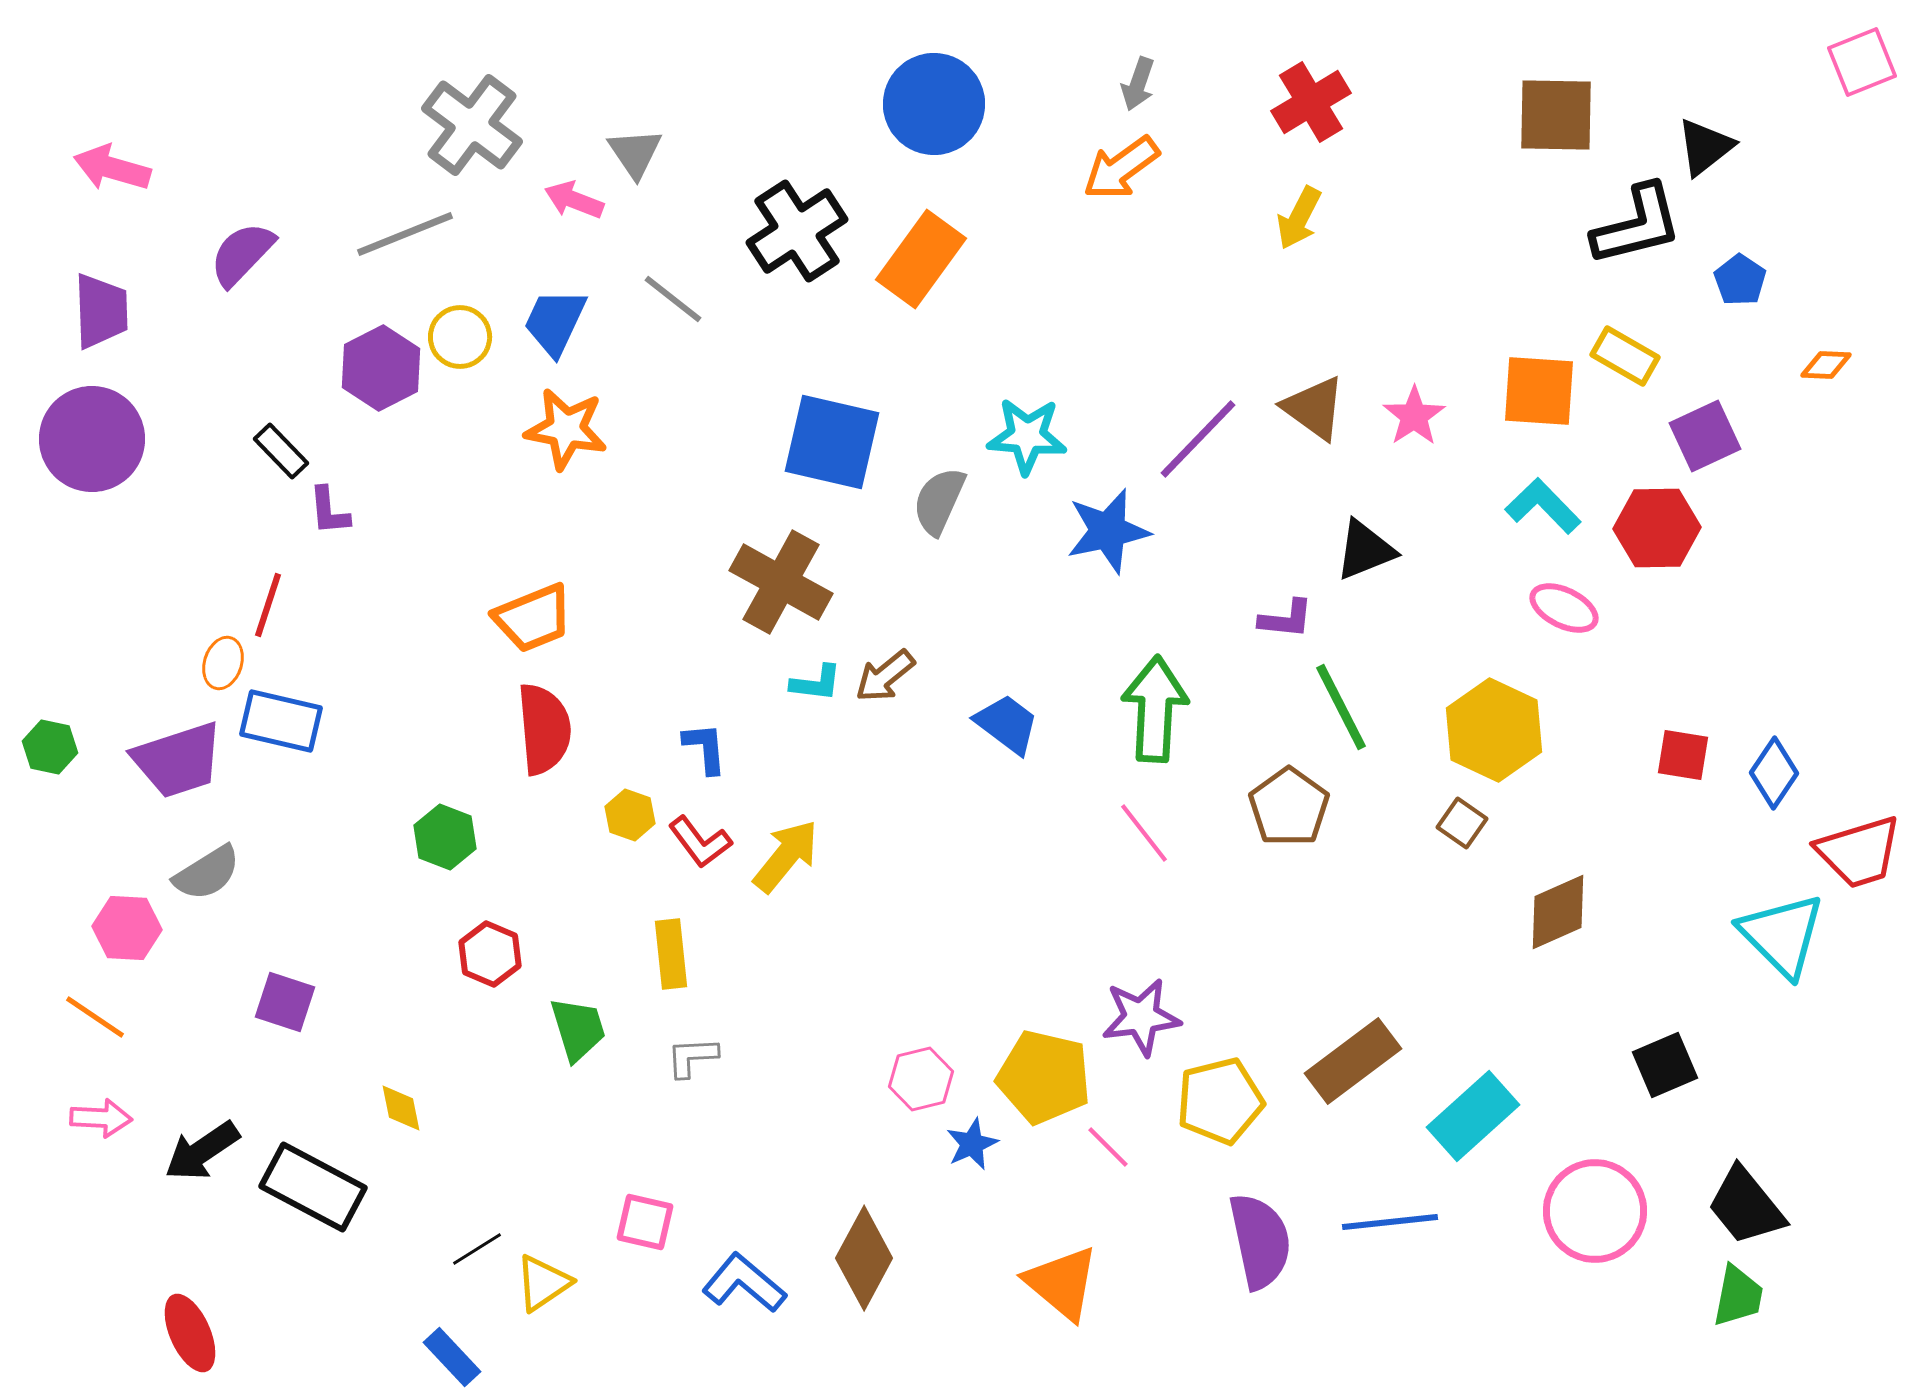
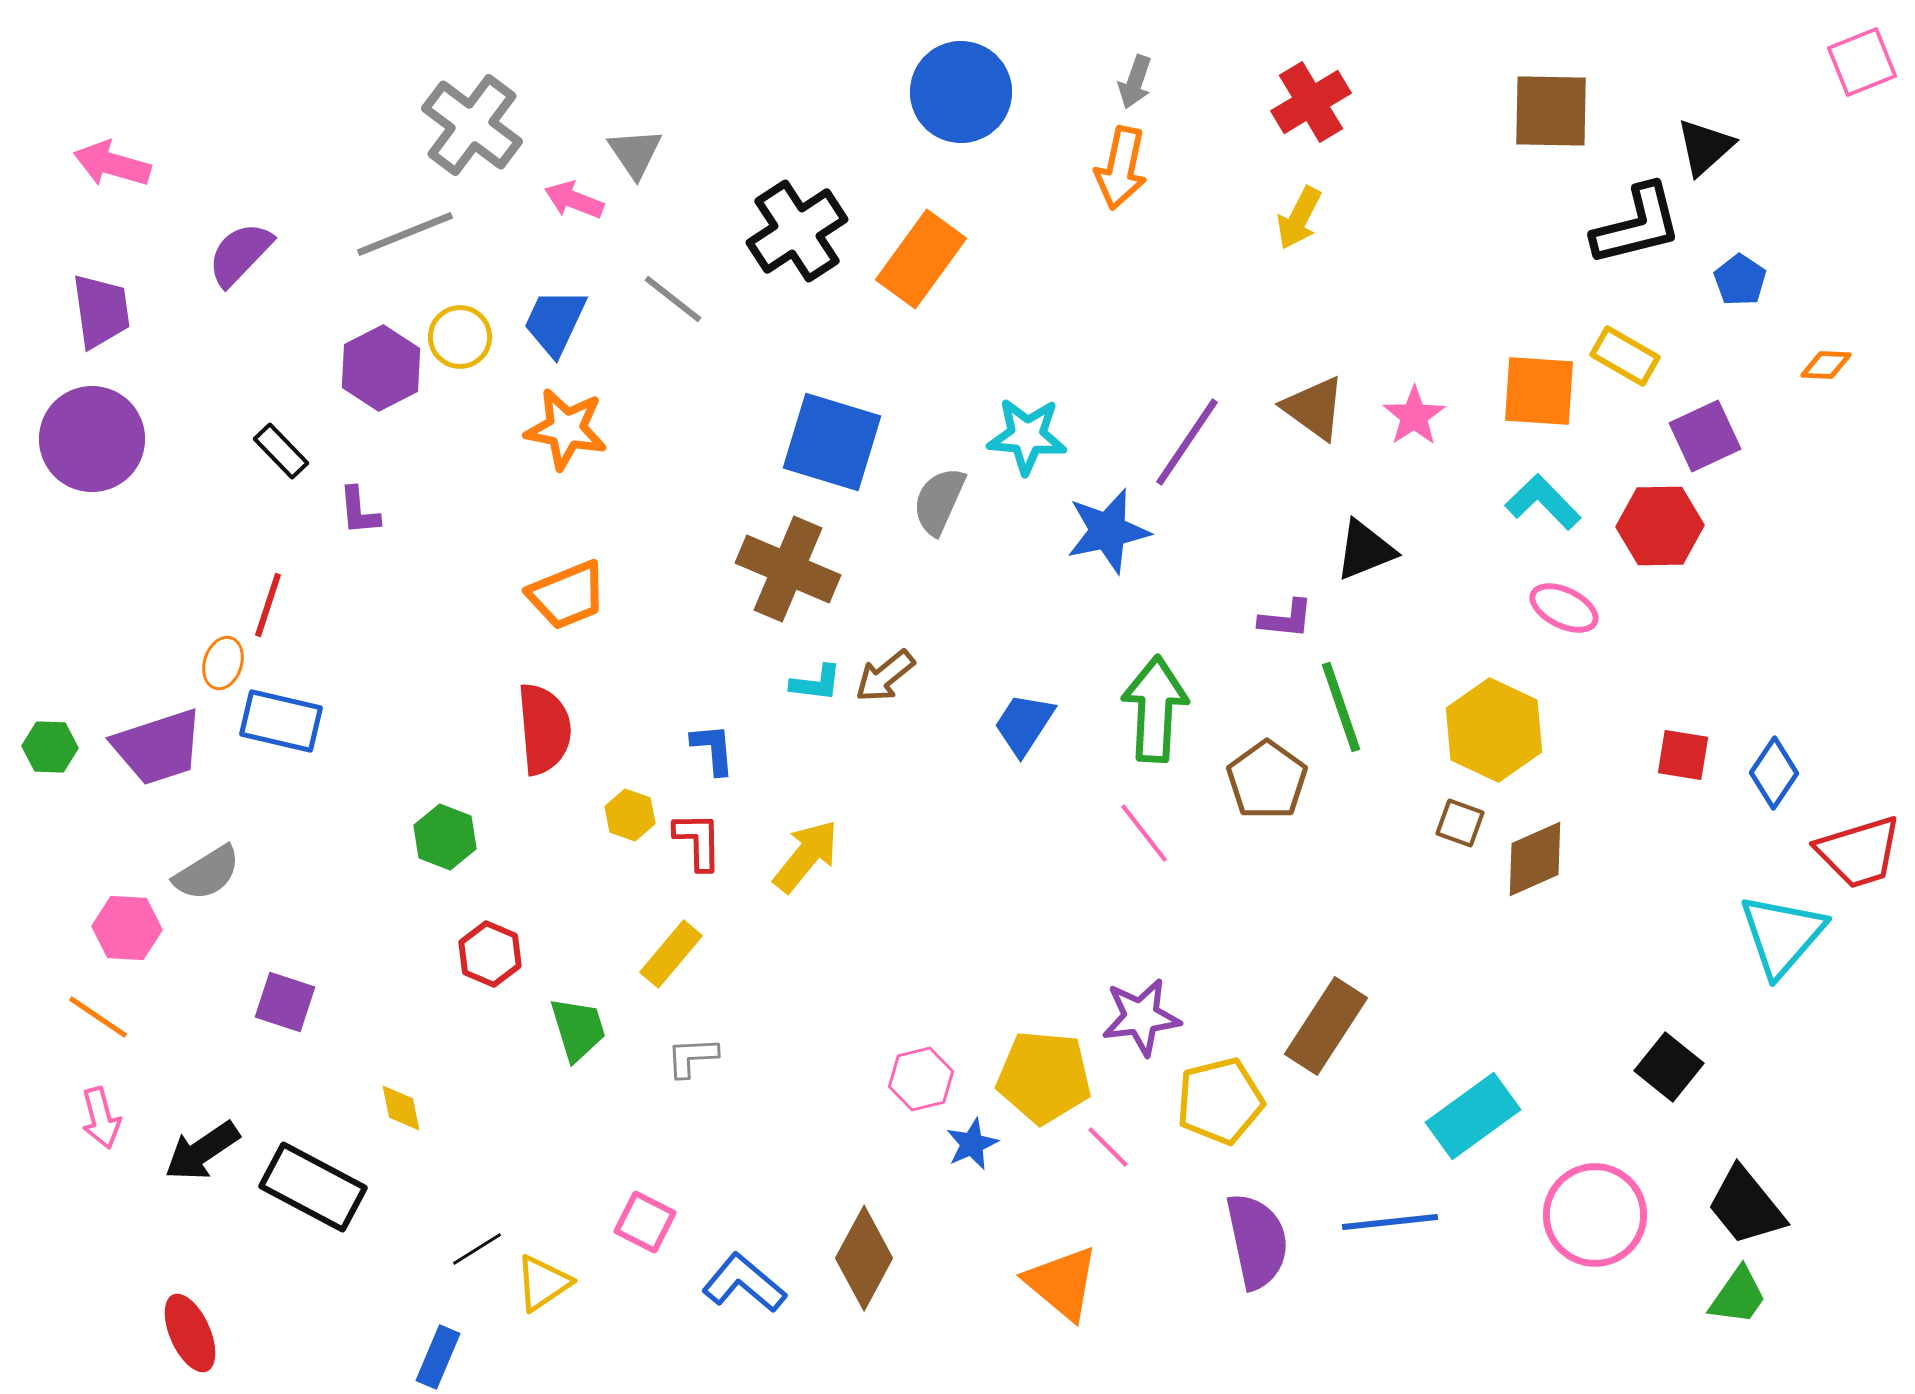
gray arrow at (1138, 84): moved 3 px left, 2 px up
blue circle at (934, 104): moved 27 px right, 12 px up
brown square at (1556, 115): moved 5 px left, 4 px up
black triangle at (1705, 147): rotated 4 degrees counterclockwise
pink arrow at (112, 168): moved 4 px up
orange arrow at (1121, 168): rotated 42 degrees counterclockwise
purple semicircle at (242, 254): moved 2 px left
purple trapezoid at (101, 311): rotated 6 degrees counterclockwise
purple line at (1198, 439): moved 11 px left, 3 px down; rotated 10 degrees counterclockwise
blue square at (832, 442): rotated 4 degrees clockwise
cyan L-shape at (1543, 506): moved 4 px up
purple L-shape at (329, 511): moved 30 px right
red hexagon at (1657, 528): moved 3 px right, 2 px up
brown cross at (781, 582): moved 7 px right, 13 px up; rotated 6 degrees counterclockwise
orange trapezoid at (533, 618): moved 34 px right, 23 px up
green line at (1341, 707): rotated 8 degrees clockwise
blue trapezoid at (1007, 724): moved 17 px right; rotated 94 degrees counterclockwise
green hexagon at (50, 747): rotated 10 degrees counterclockwise
blue L-shape at (705, 748): moved 8 px right, 1 px down
purple trapezoid at (178, 760): moved 20 px left, 13 px up
brown pentagon at (1289, 807): moved 22 px left, 27 px up
brown square at (1462, 823): moved 2 px left; rotated 15 degrees counterclockwise
red L-shape at (700, 842): moved 2 px left, 1 px up; rotated 144 degrees counterclockwise
yellow arrow at (786, 856): moved 20 px right
brown diamond at (1558, 912): moved 23 px left, 53 px up
cyan triangle at (1782, 935): rotated 26 degrees clockwise
yellow rectangle at (671, 954): rotated 46 degrees clockwise
orange line at (95, 1017): moved 3 px right
brown rectangle at (1353, 1061): moved 27 px left, 35 px up; rotated 20 degrees counterclockwise
black square at (1665, 1065): moved 4 px right, 2 px down; rotated 28 degrees counterclockwise
yellow pentagon at (1044, 1077): rotated 8 degrees counterclockwise
cyan rectangle at (1473, 1116): rotated 6 degrees clockwise
pink arrow at (101, 1118): rotated 72 degrees clockwise
pink circle at (1595, 1211): moved 4 px down
pink square at (645, 1222): rotated 14 degrees clockwise
purple semicircle at (1260, 1241): moved 3 px left
green trapezoid at (1738, 1296): rotated 24 degrees clockwise
blue rectangle at (452, 1357): moved 14 px left; rotated 66 degrees clockwise
